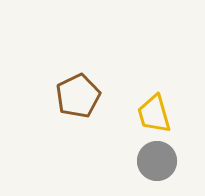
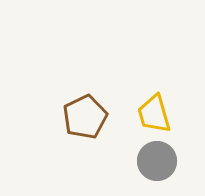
brown pentagon: moved 7 px right, 21 px down
